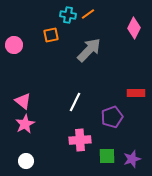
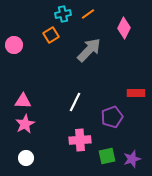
cyan cross: moved 5 px left, 1 px up; rotated 21 degrees counterclockwise
pink diamond: moved 10 px left
orange square: rotated 21 degrees counterclockwise
pink triangle: rotated 36 degrees counterclockwise
green square: rotated 12 degrees counterclockwise
white circle: moved 3 px up
